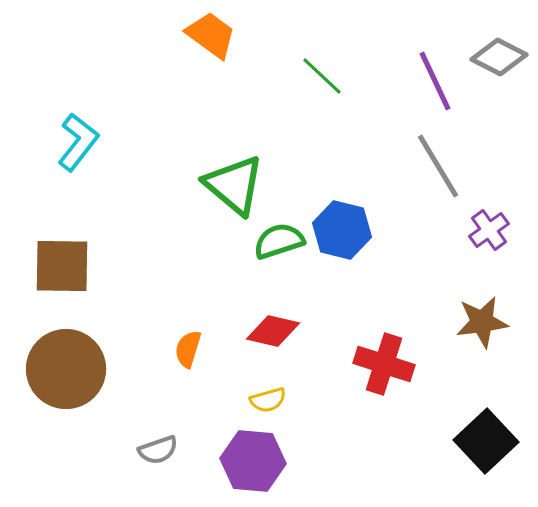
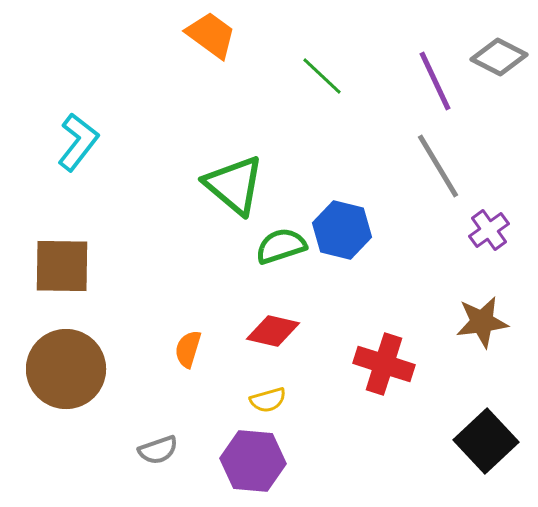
green semicircle: moved 2 px right, 5 px down
